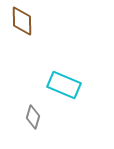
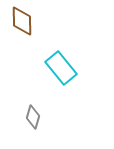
cyan rectangle: moved 3 px left, 17 px up; rotated 28 degrees clockwise
